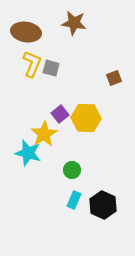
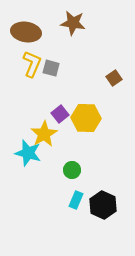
brown star: moved 1 px left
brown square: rotated 14 degrees counterclockwise
cyan rectangle: moved 2 px right
